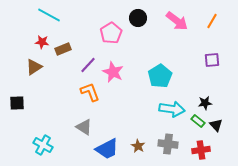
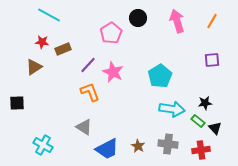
pink arrow: rotated 145 degrees counterclockwise
black triangle: moved 1 px left, 3 px down
